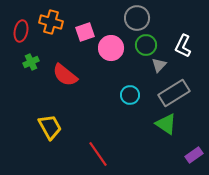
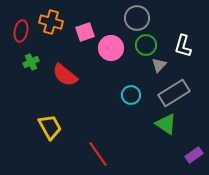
white L-shape: rotated 10 degrees counterclockwise
cyan circle: moved 1 px right
